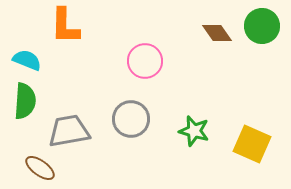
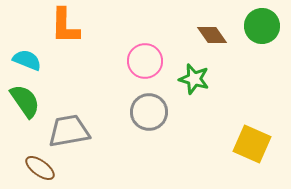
brown diamond: moved 5 px left, 2 px down
green semicircle: rotated 39 degrees counterclockwise
gray circle: moved 18 px right, 7 px up
green star: moved 52 px up
